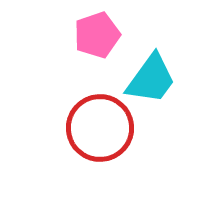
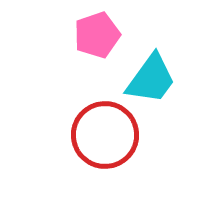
red circle: moved 5 px right, 7 px down
